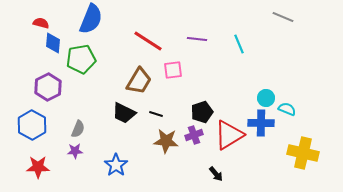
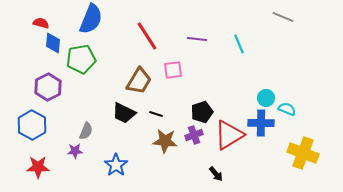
red line: moved 1 px left, 5 px up; rotated 24 degrees clockwise
gray semicircle: moved 8 px right, 2 px down
brown star: moved 1 px left
yellow cross: rotated 8 degrees clockwise
